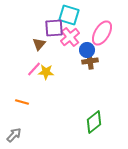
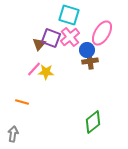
purple square: moved 3 px left, 10 px down; rotated 24 degrees clockwise
green diamond: moved 1 px left
gray arrow: moved 1 px left, 1 px up; rotated 35 degrees counterclockwise
